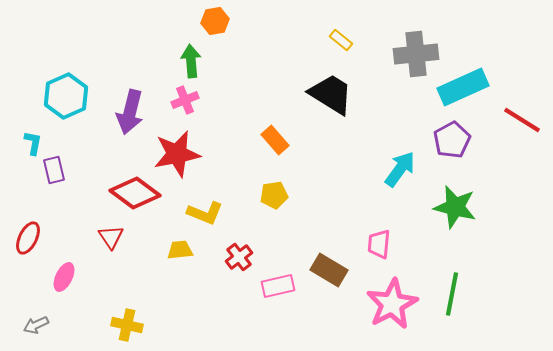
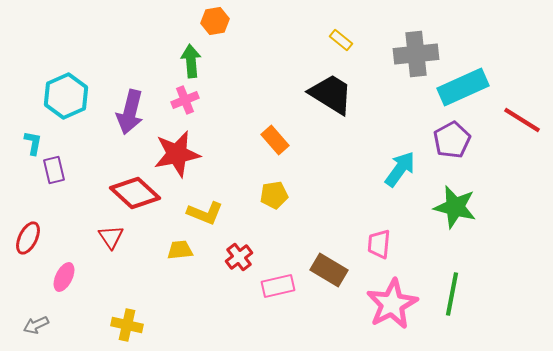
red diamond: rotated 6 degrees clockwise
